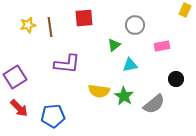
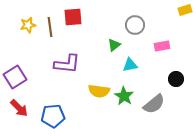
yellow rectangle: rotated 48 degrees clockwise
red square: moved 11 px left, 1 px up
